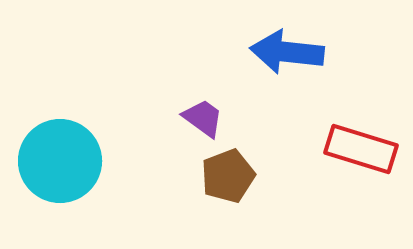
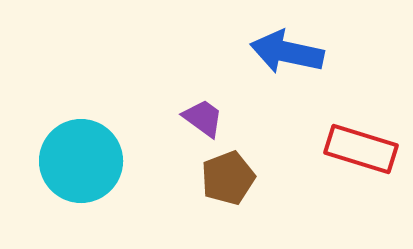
blue arrow: rotated 6 degrees clockwise
cyan circle: moved 21 px right
brown pentagon: moved 2 px down
